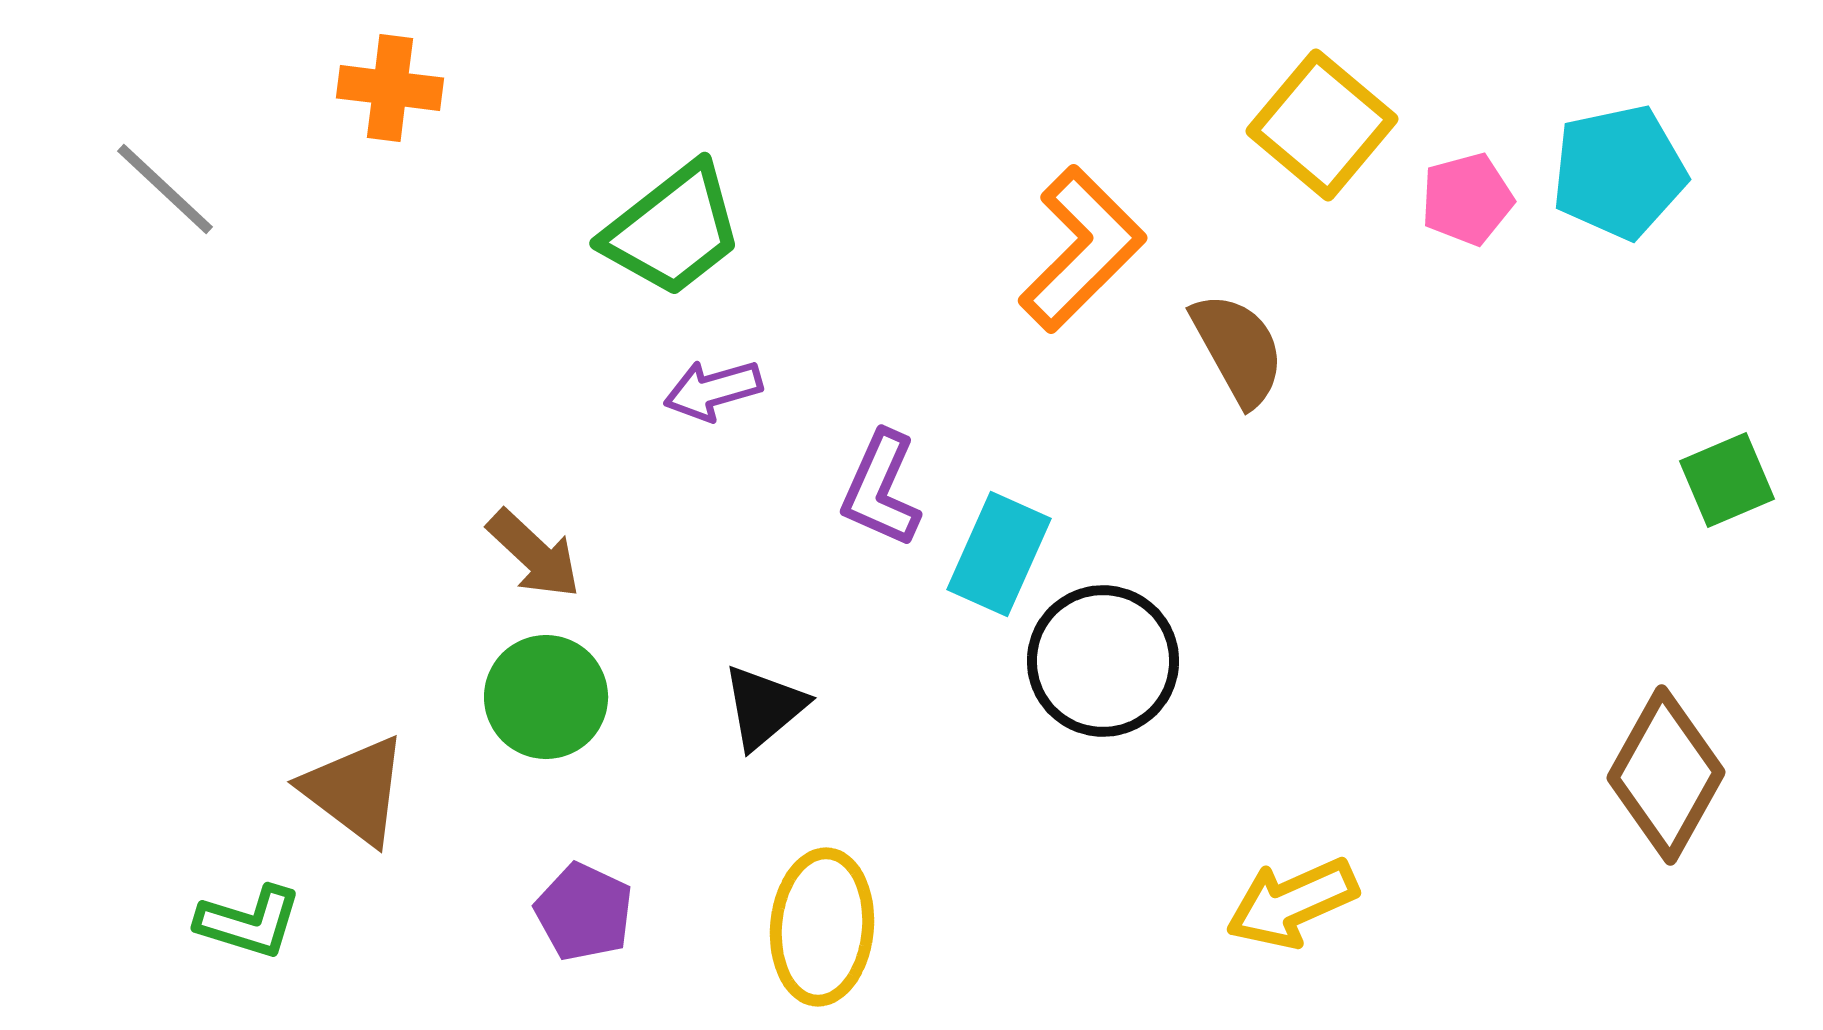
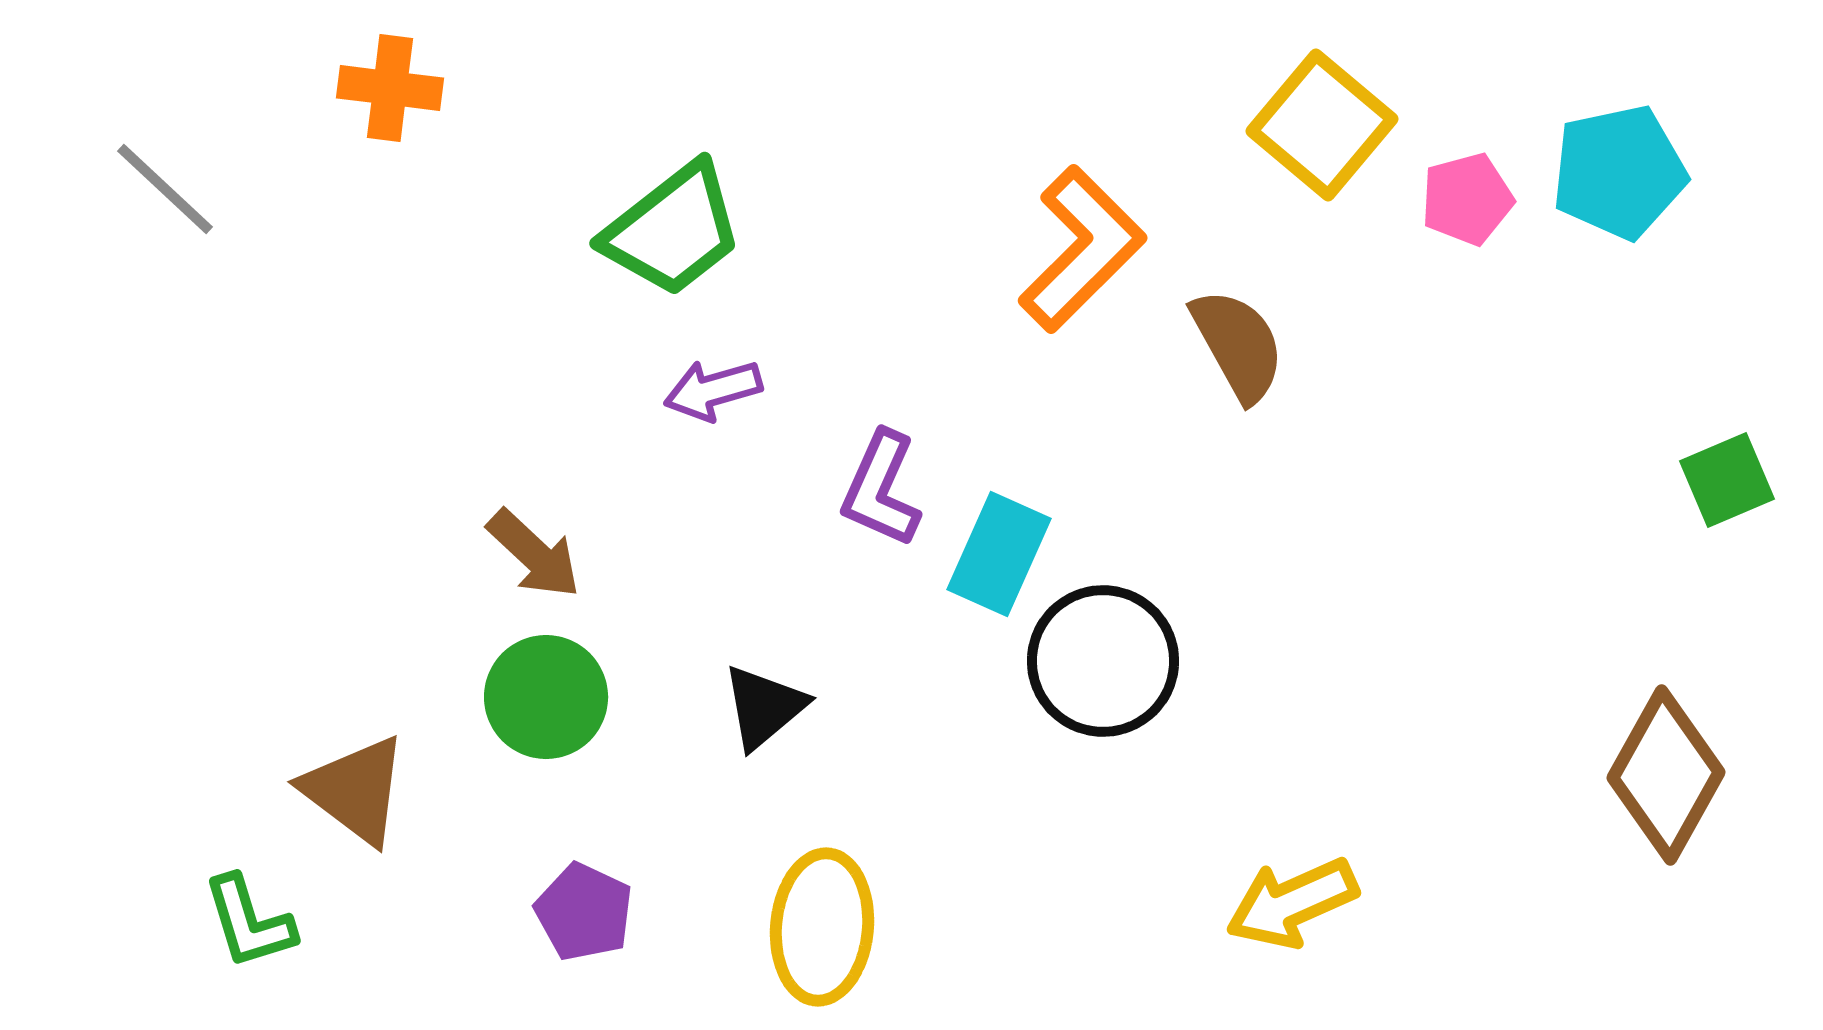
brown semicircle: moved 4 px up
green L-shape: rotated 56 degrees clockwise
